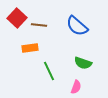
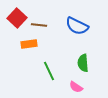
blue semicircle: rotated 15 degrees counterclockwise
orange rectangle: moved 1 px left, 4 px up
green semicircle: rotated 66 degrees clockwise
pink semicircle: rotated 104 degrees clockwise
